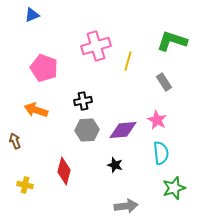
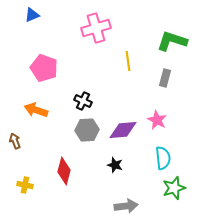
pink cross: moved 18 px up
yellow line: rotated 24 degrees counterclockwise
gray rectangle: moved 1 px right, 4 px up; rotated 48 degrees clockwise
black cross: rotated 36 degrees clockwise
cyan semicircle: moved 2 px right, 5 px down
